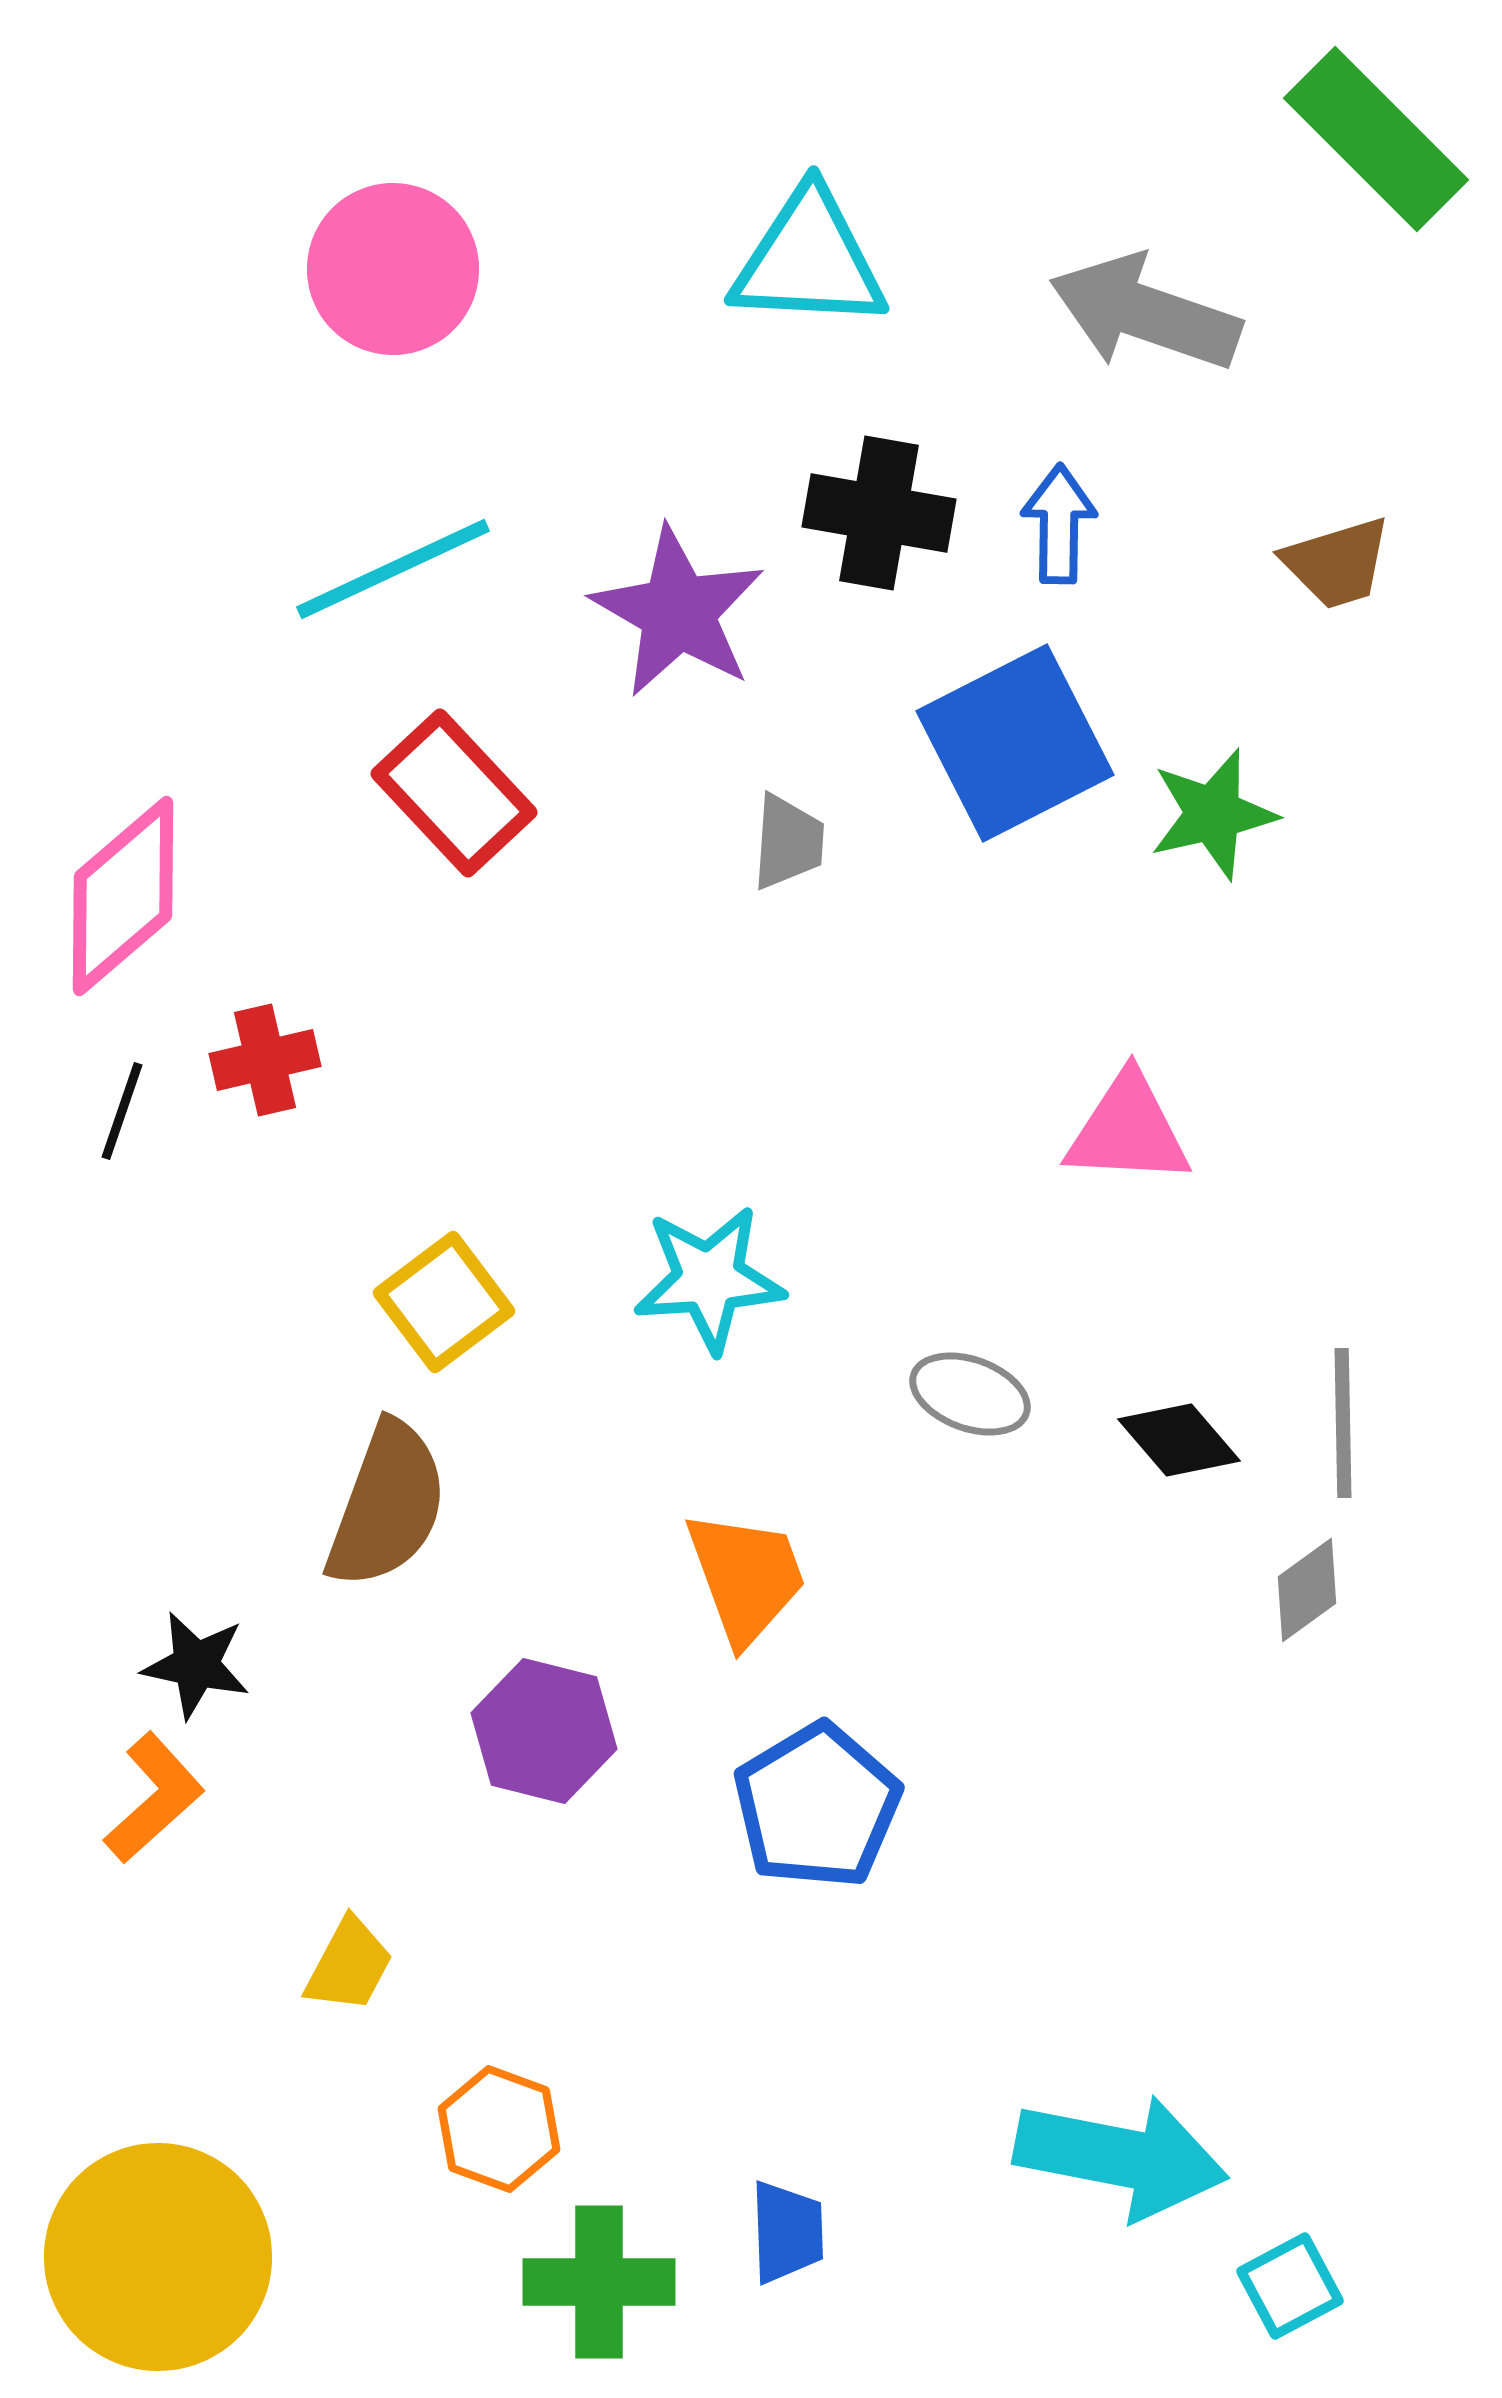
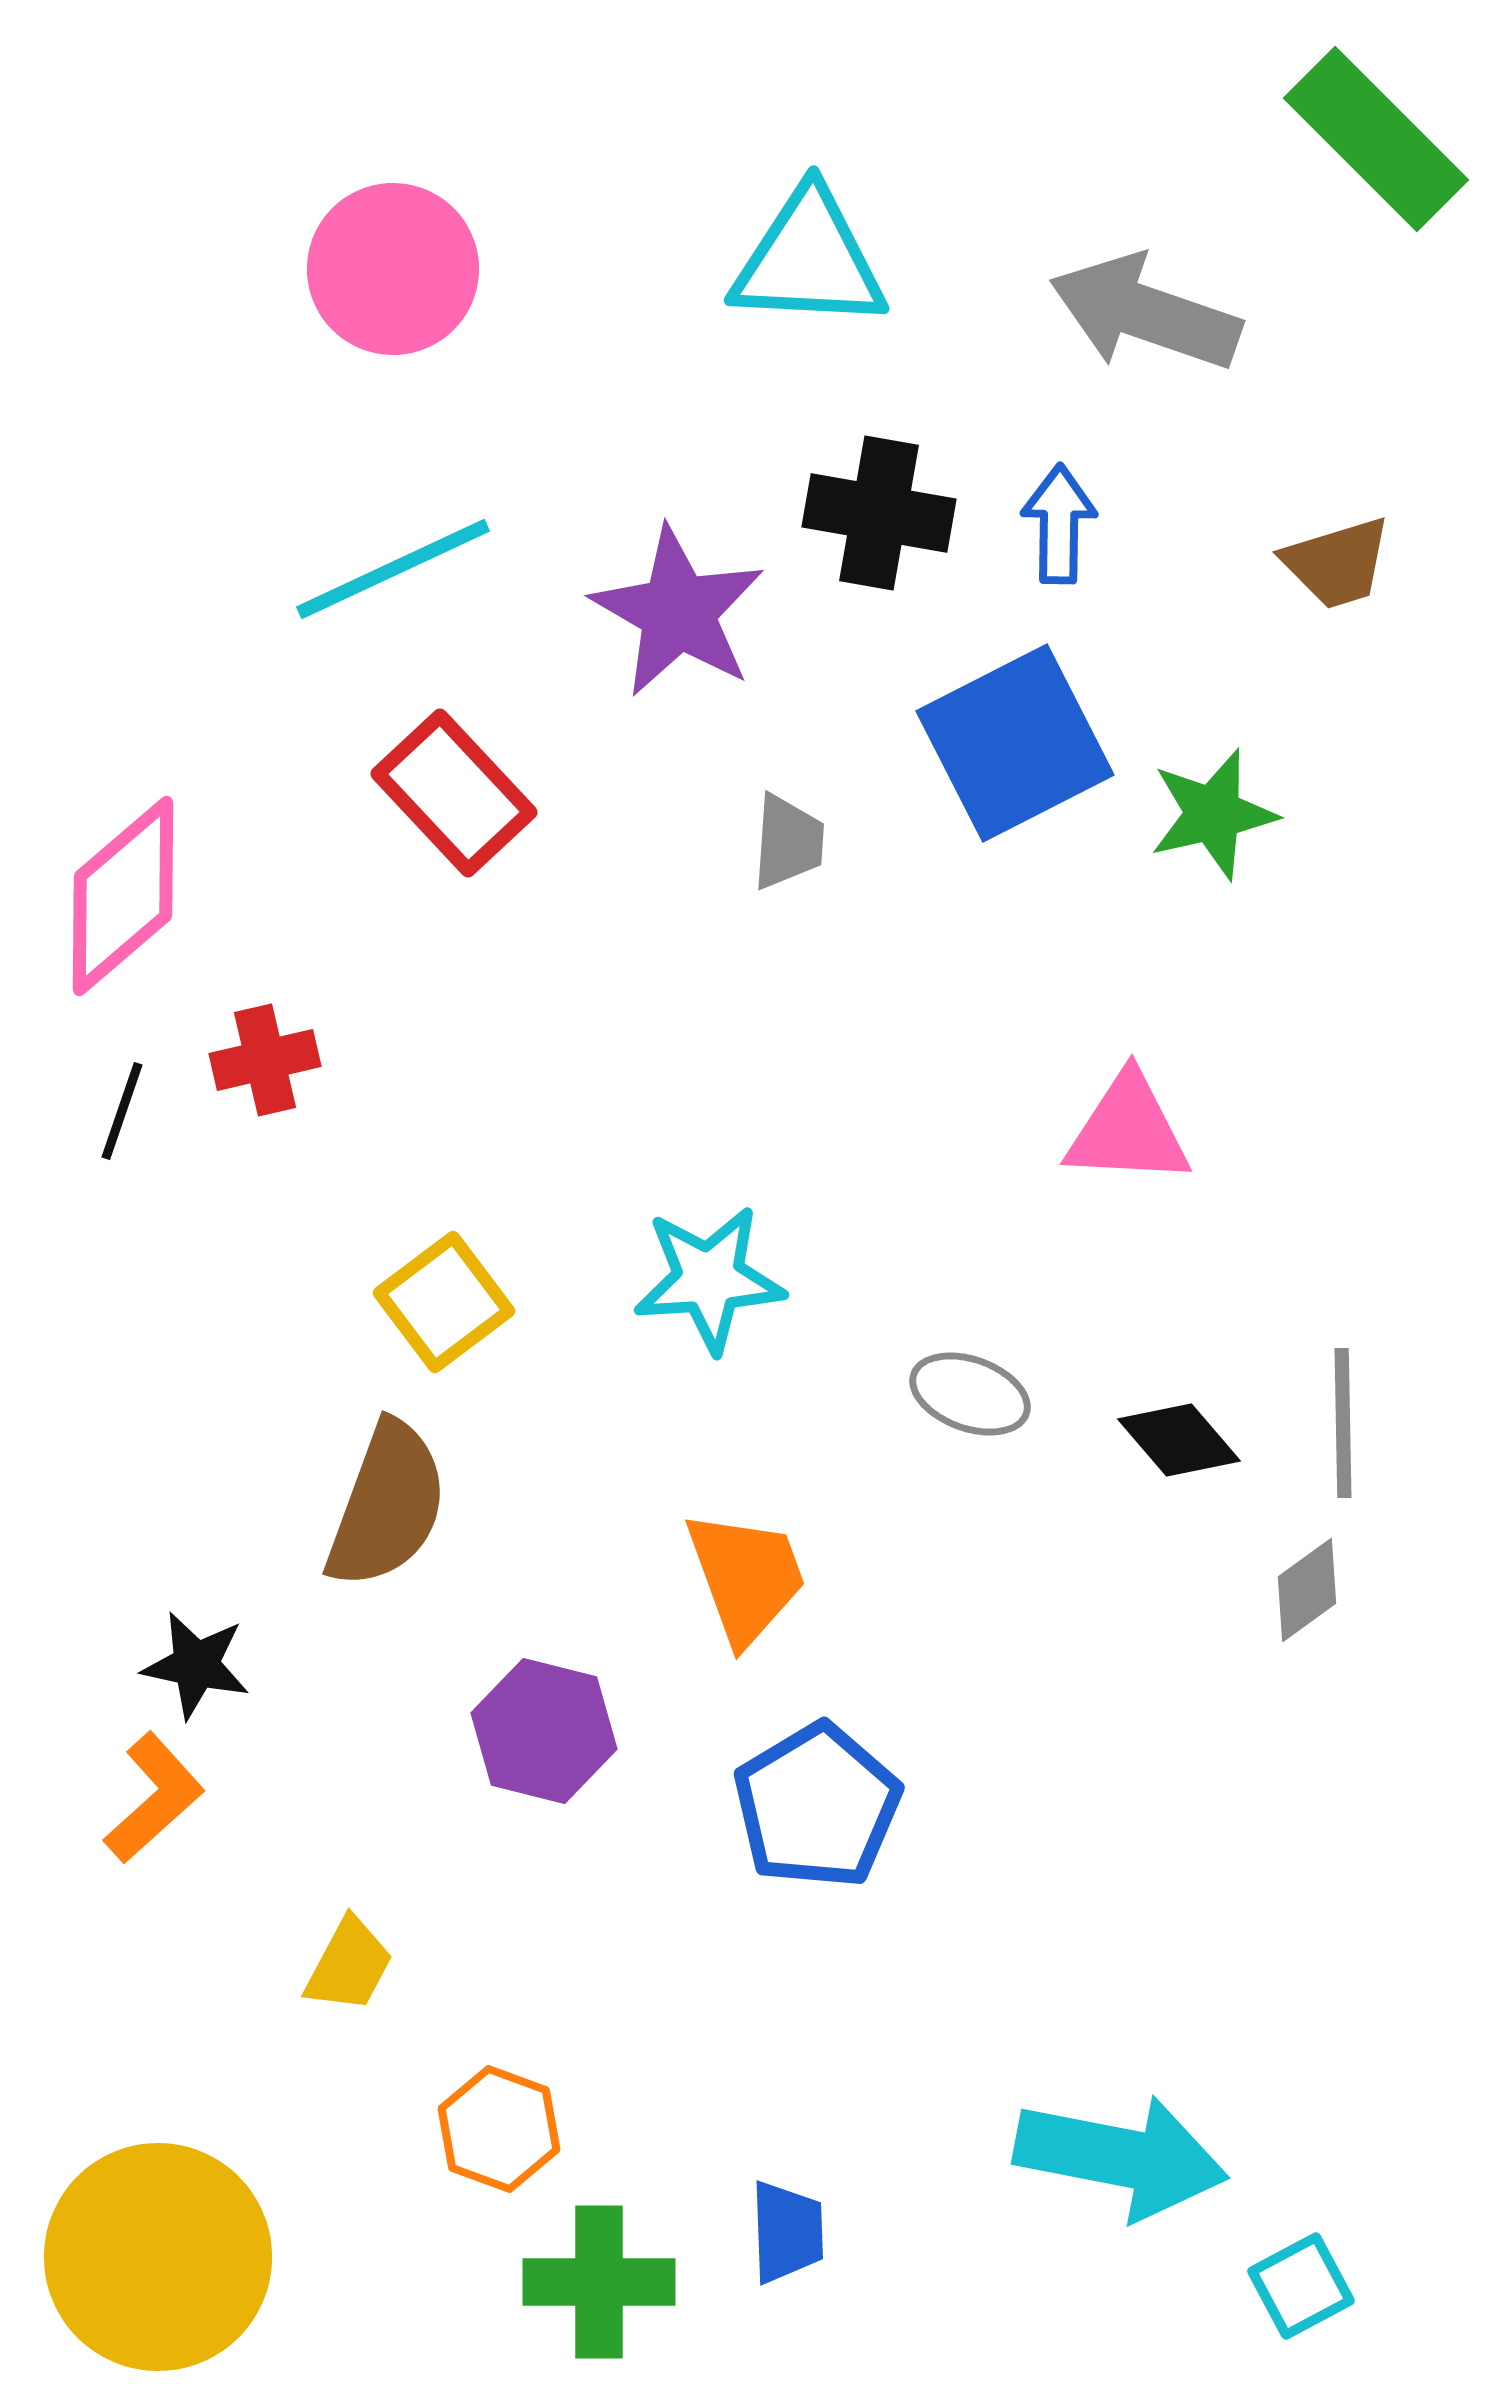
cyan square: moved 11 px right
